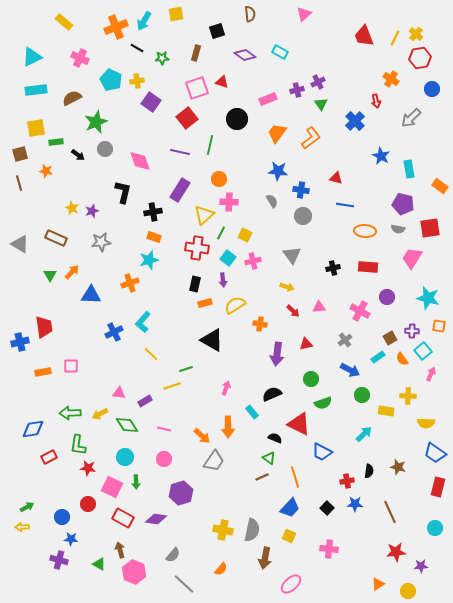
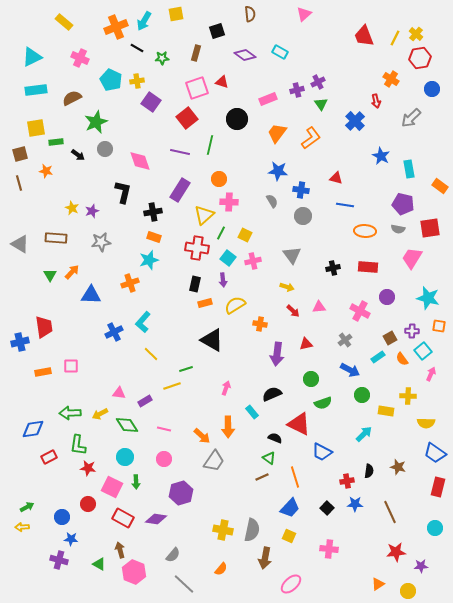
brown rectangle at (56, 238): rotated 20 degrees counterclockwise
